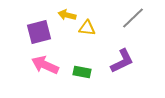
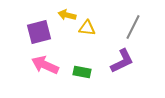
gray line: moved 9 px down; rotated 20 degrees counterclockwise
